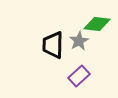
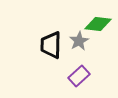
green diamond: moved 1 px right
black trapezoid: moved 2 px left
